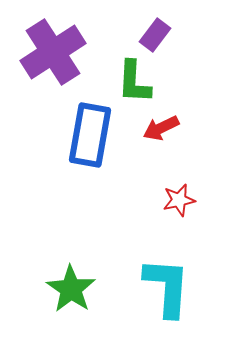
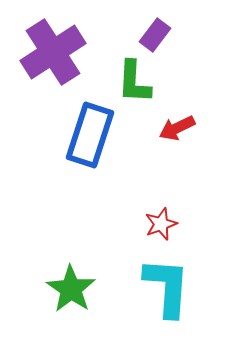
red arrow: moved 16 px right
blue rectangle: rotated 8 degrees clockwise
red star: moved 18 px left, 24 px down; rotated 8 degrees counterclockwise
